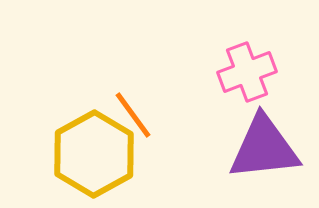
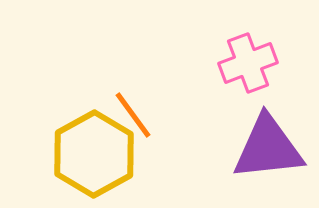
pink cross: moved 1 px right, 9 px up
purple triangle: moved 4 px right
